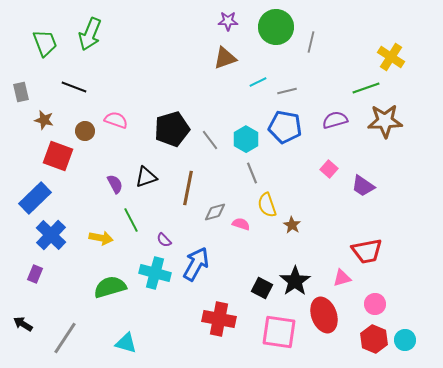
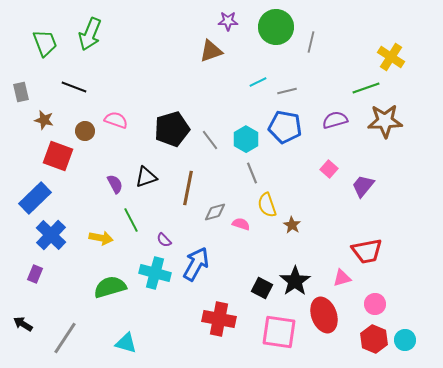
brown triangle at (225, 58): moved 14 px left, 7 px up
purple trapezoid at (363, 186): rotated 95 degrees clockwise
